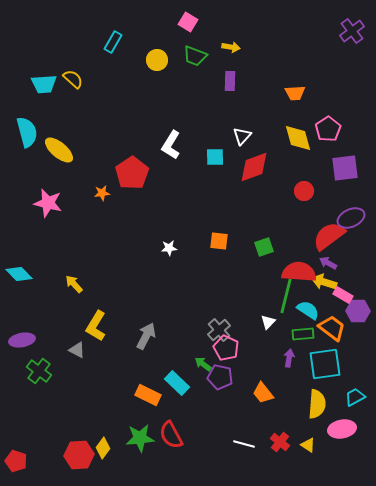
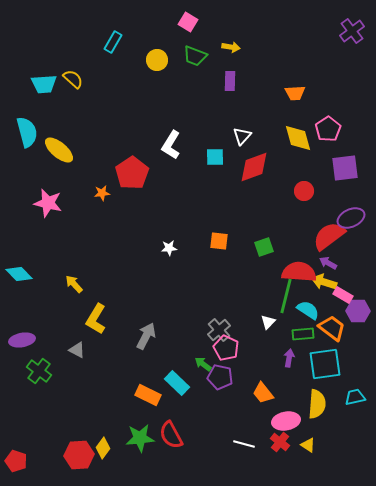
yellow L-shape at (96, 326): moved 7 px up
cyan trapezoid at (355, 397): rotated 15 degrees clockwise
pink ellipse at (342, 429): moved 56 px left, 8 px up
